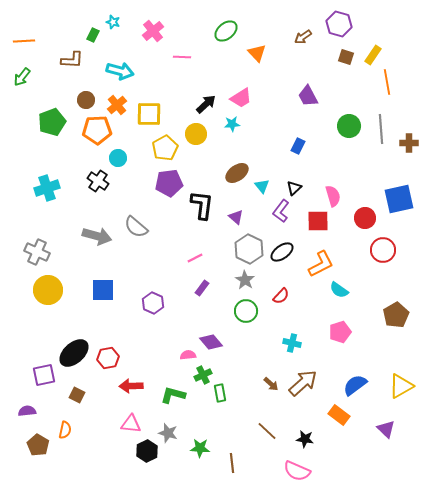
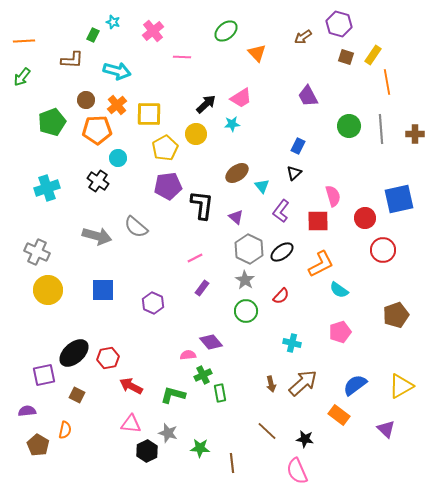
cyan arrow at (120, 71): moved 3 px left
brown cross at (409, 143): moved 6 px right, 9 px up
purple pentagon at (169, 183): moved 1 px left, 3 px down
black triangle at (294, 188): moved 15 px up
brown pentagon at (396, 315): rotated 10 degrees clockwise
brown arrow at (271, 384): rotated 35 degrees clockwise
red arrow at (131, 386): rotated 30 degrees clockwise
pink semicircle at (297, 471): rotated 44 degrees clockwise
